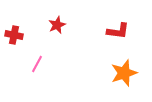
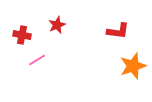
red cross: moved 8 px right
pink line: moved 4 px up; rotated 30 degrees clockwise
orange star: moved 9 px right, 7 px up
